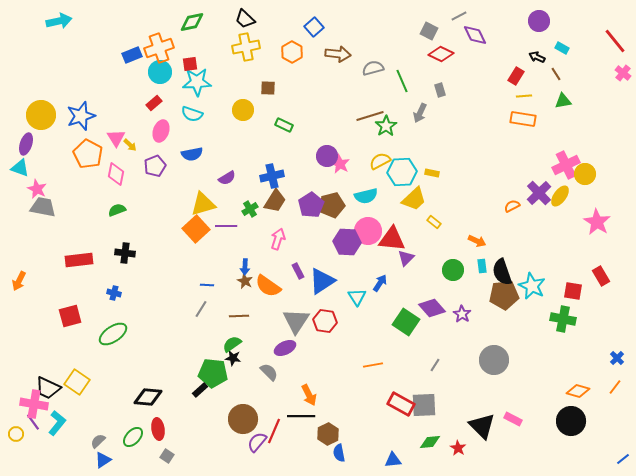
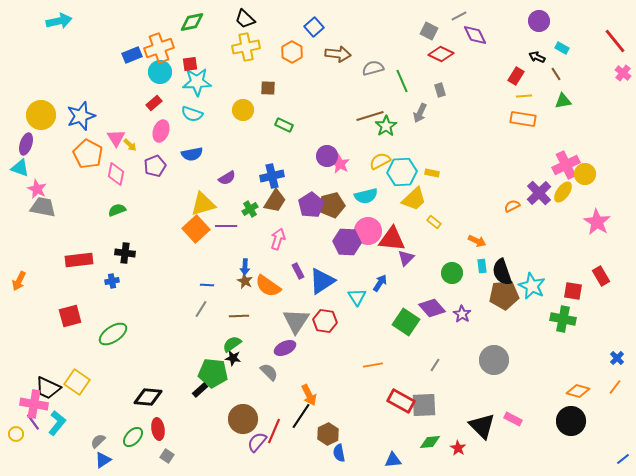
yellow ellipse at (560, 196): moved 3 px right, 4 px up
green circle at (453, 270): moved 1 px left, 3 px down
blue cross at (114, 293): moved 2 px left, 12 px up; rotated 24 degrees counterclockwise
red rectangle at (401, 404): moved 3 px up
black line at (301, 416): rotated 56 degrees counterclockwise
